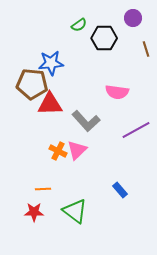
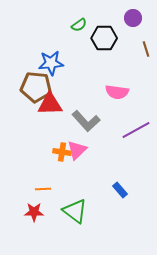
brown pentagon: moved 4 px right, 3 px down
orange cross: moved 4 px right, 1 px down; rotated 18 degrees counterclockwise
